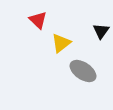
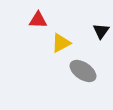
red triangle: rotated 42 degrees counterclockwise
yellow triangle: rotated 10 degrees clockwise
